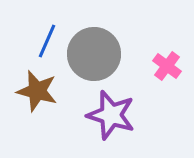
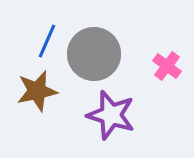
brown star: rotated 27 degrees counterclockwise
